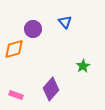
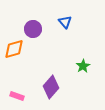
purple diamond: moved 2 px up
pink rectangle: moved 1 px right, 1 px down
